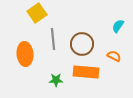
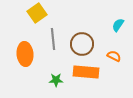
cyan semicircle: moved 1 px up
